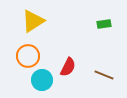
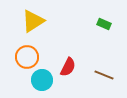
green rectangle: rotated 32 degrees clockwise
orange circle: moved 1 px left, 1 px down
